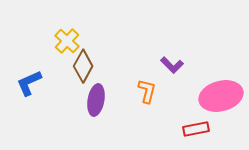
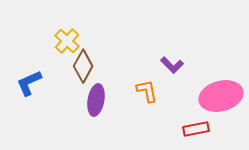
orange L-shape: rotated 25 degrees counterclockwise
